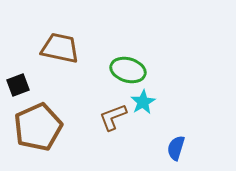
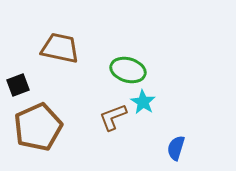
cyan star: rotated 10 degrees counterclockwise
